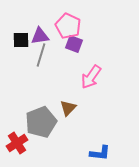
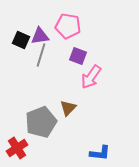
pink pentagon: rotated 15 degrees counterclockwise
black square: rotated 24 degrees clockwise
purple square: moved 4 px right, 12 px down
red cross: moved 5 px down
